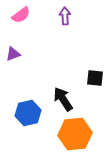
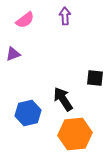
pink semicircle: moved 4 px right, 5 px down
